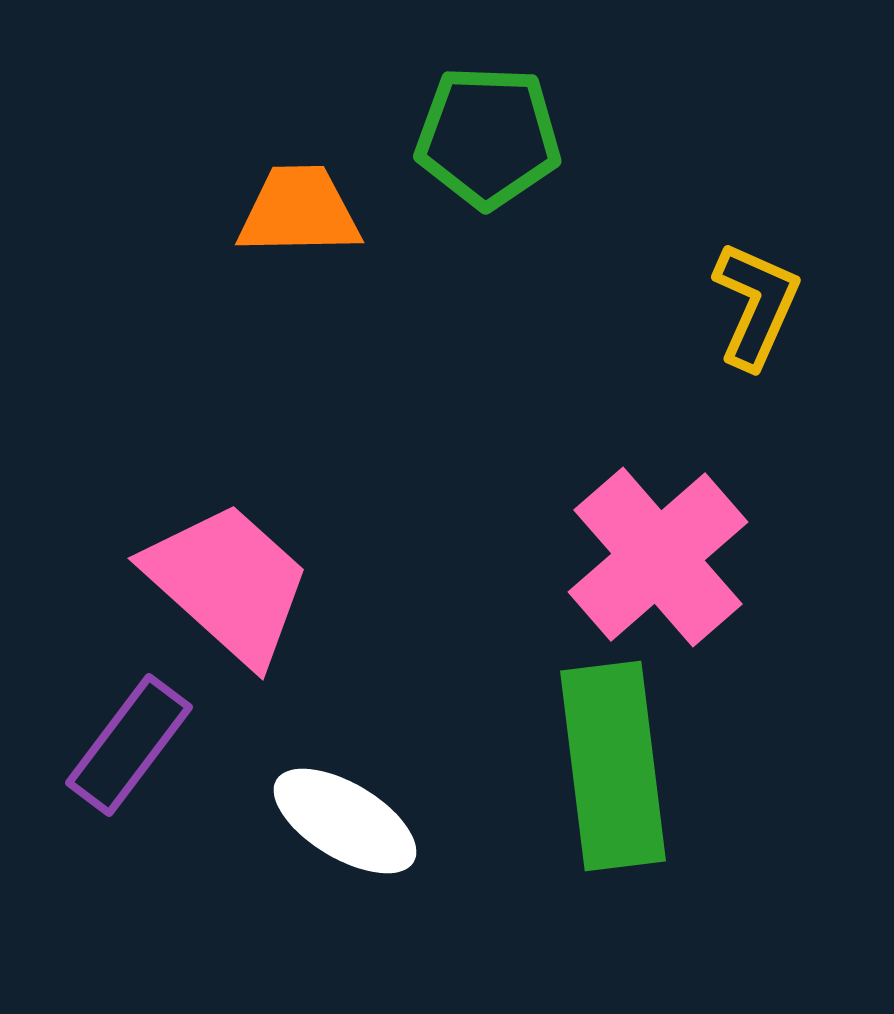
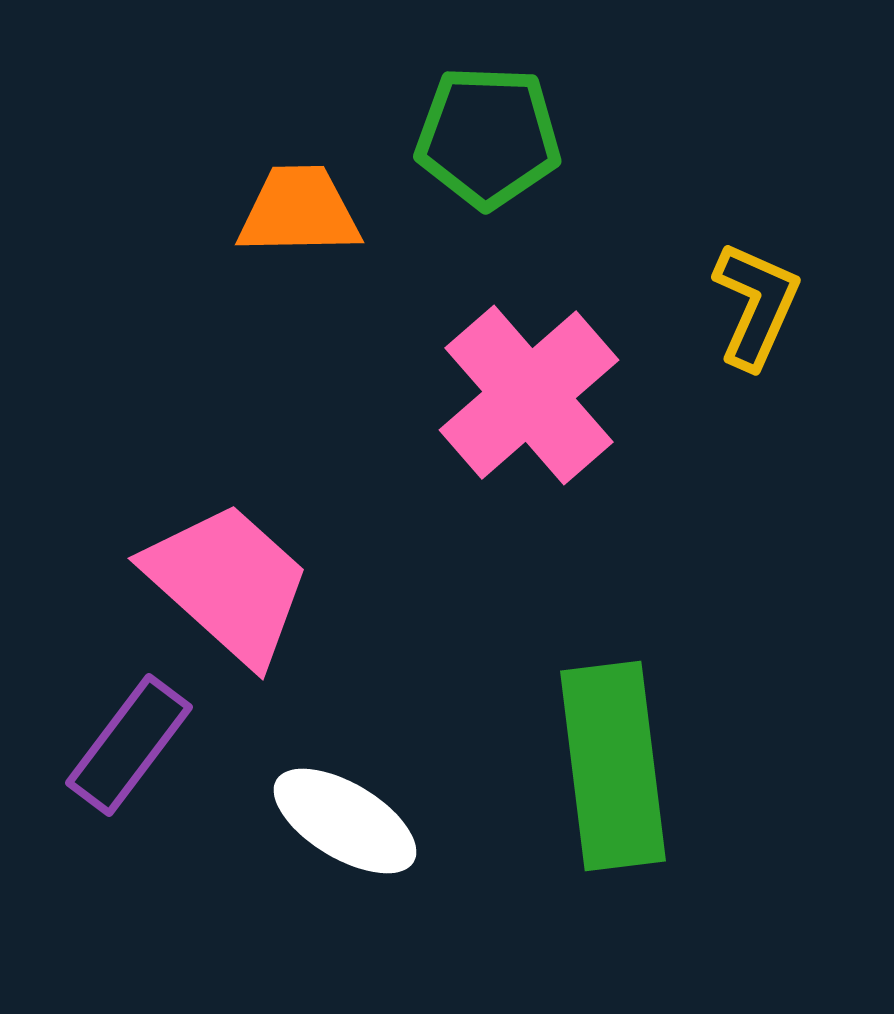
pink cross: moved 129 px left, 162 px up
